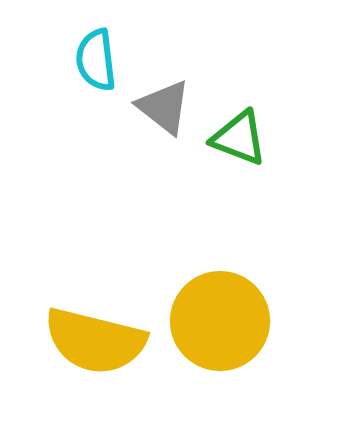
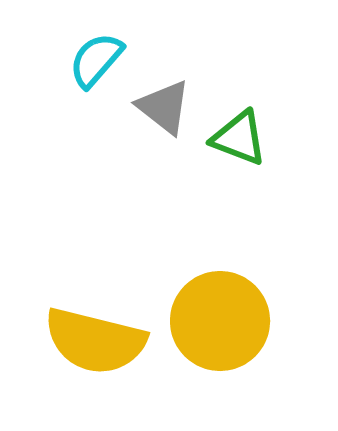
cyan semicircle: rotated 48 degrees clockwise
